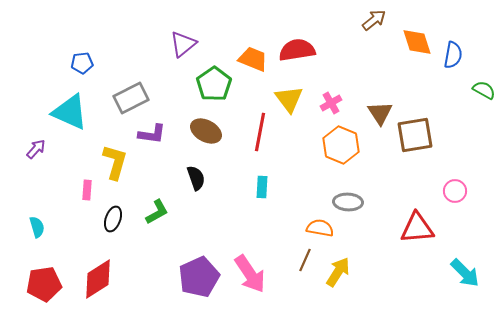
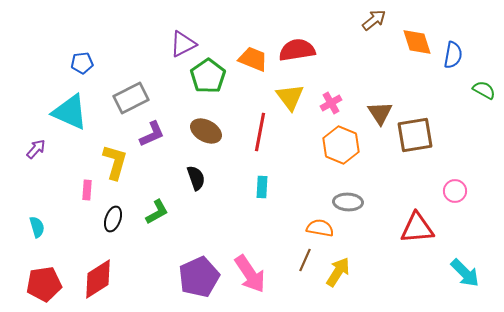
purple triangle: rotated 12 degrees clockwise
green pentagon: moved 6 px left, 8 px up
yellow triangle: moved 1 px right, 2 px up
purple L-shape: rotated 32 degrees counterclockwise
